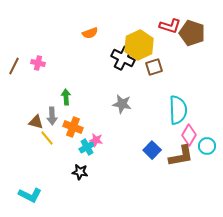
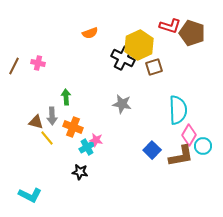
cyan circle: moved 4 px left
